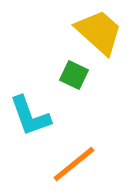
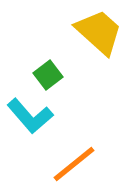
green square: moved 26 px left; rotated 28 degrees clockwise
cyan L-shape: rotated 21 degrees counterclockwise
